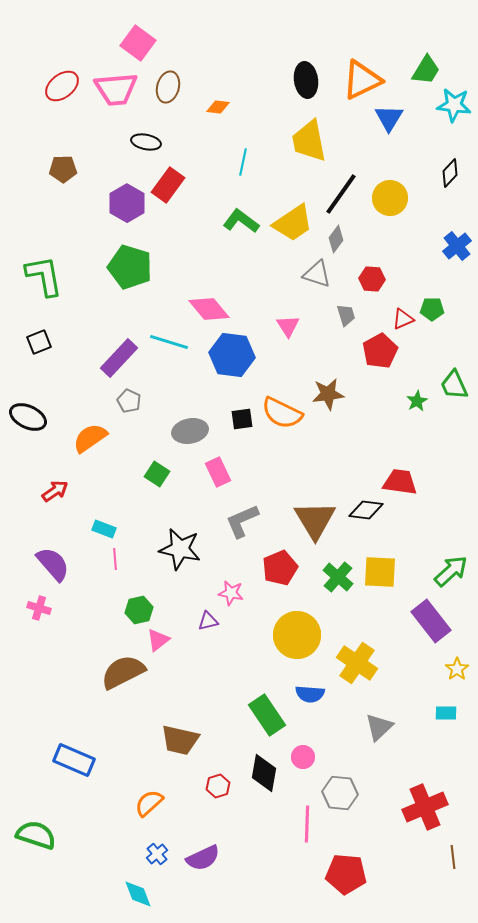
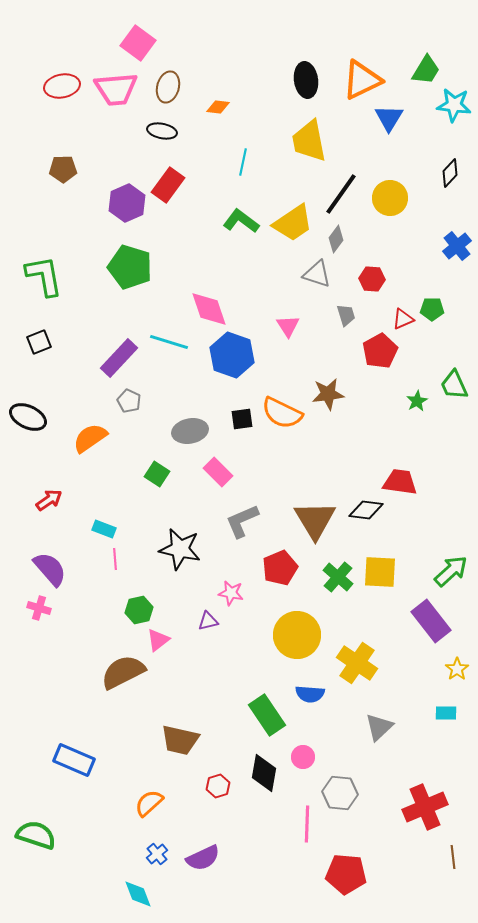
red ellipse at (62, 86): rotated 28 degrees clockwise
black ellipse at (146, 142): moved 16 px right, 11 px up
purple hexagon at (127, 203): rotated 6 degrees clockwise
pink diamond at (209, 309): rotated 21 degrees clockwise
blue hexagon at (232, 355): rotated 12 degrees clockwise
pink rectangle at (218, 472): rotated 20 degrees counterclockwise
red arrow at (55, 491): moved 6 px left, 9 px down
purple semicircle at (53, 564): moved 3 px left, 5 px down
